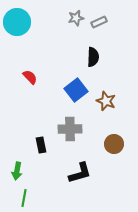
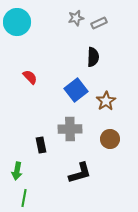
gray rectangle: moved 1 px down
brown star: rotated 18 degrees clockwise
brown circle: moved 4 px left, 5 px up
